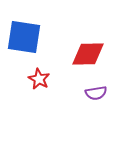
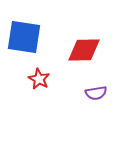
red diamond: moved 4 px left, 4 px up
